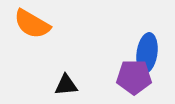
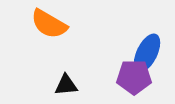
orange semicircle: moved 17 px right
blue ellipse: rotated 18 degrees clockwise
